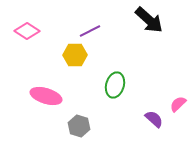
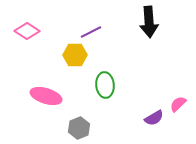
black arrow: moved 2 px down; rotated 44 degrees clockwise
purple line: moved 1 px right, 1 px down
green ellipse: moved 10 px left; rotated 20 degrees counterclockwise
purple semicircle: moved 1 px up; rotated 108 degrees clockwise
gray hexagon: moved 2 px down; rotated 20 degrees clockwise
